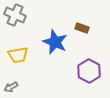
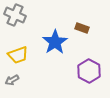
blue star: rotated 15 degrees clockwise
yellow trapezoid: rotated 10 degrees counterclockwise
gray arrow: moved 1 px right, 7 px up
